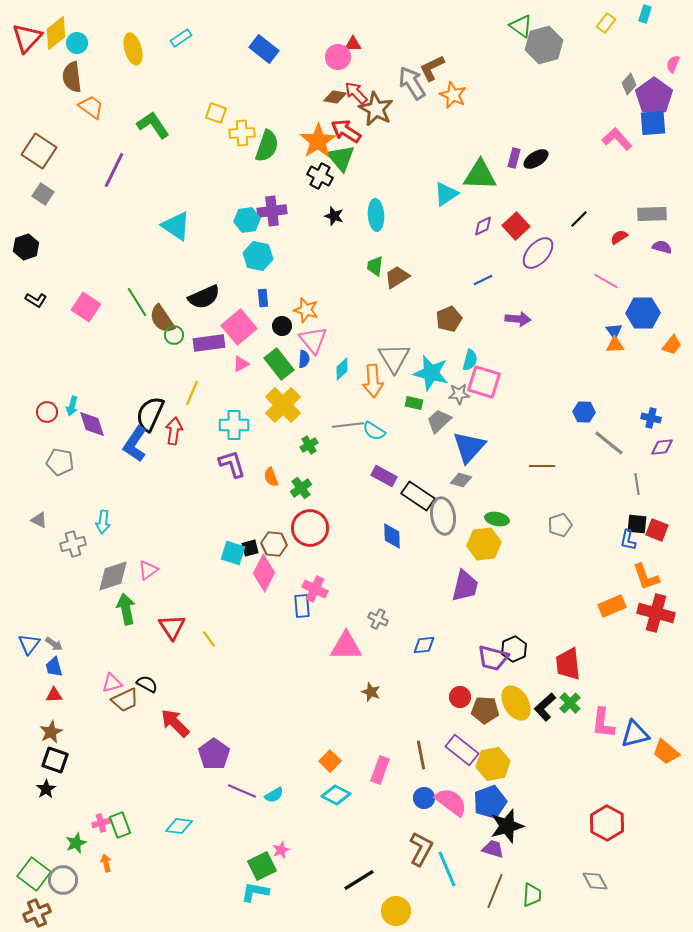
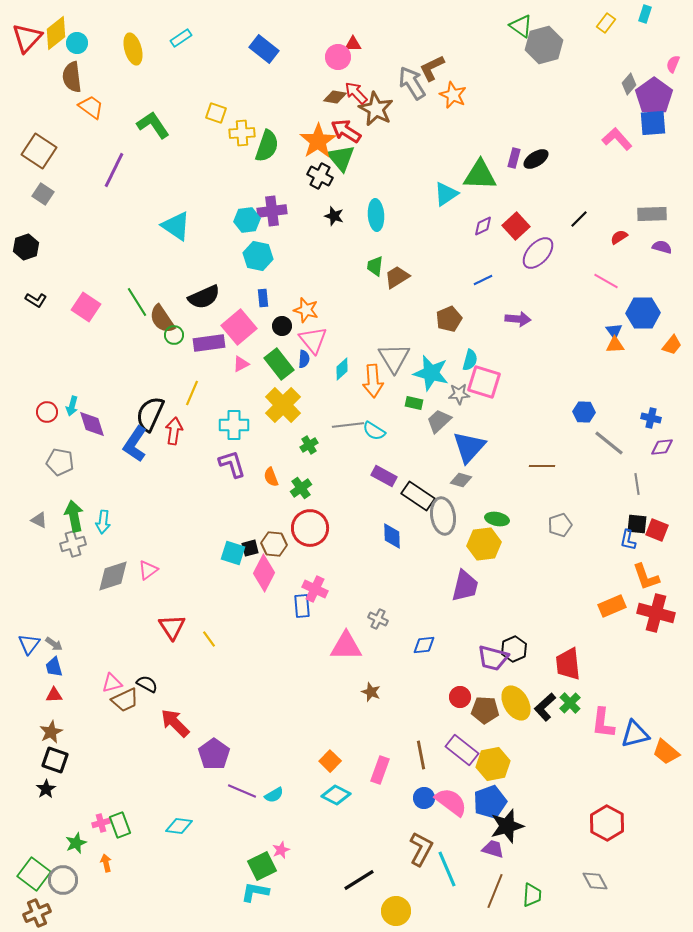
green arrow at (126, 609): moved 52 px left, 93 px up
